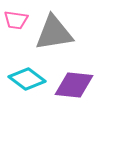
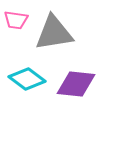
purple diamond: moved 2 px right, 1 px up
